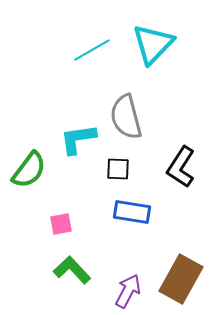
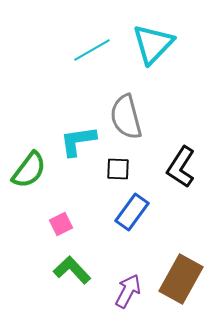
cyan L-shape: moved 2 px down
blue rectangle: rotated 63 degrees counterclockwise
pink square: rotated 15 degrees counterclockwise
